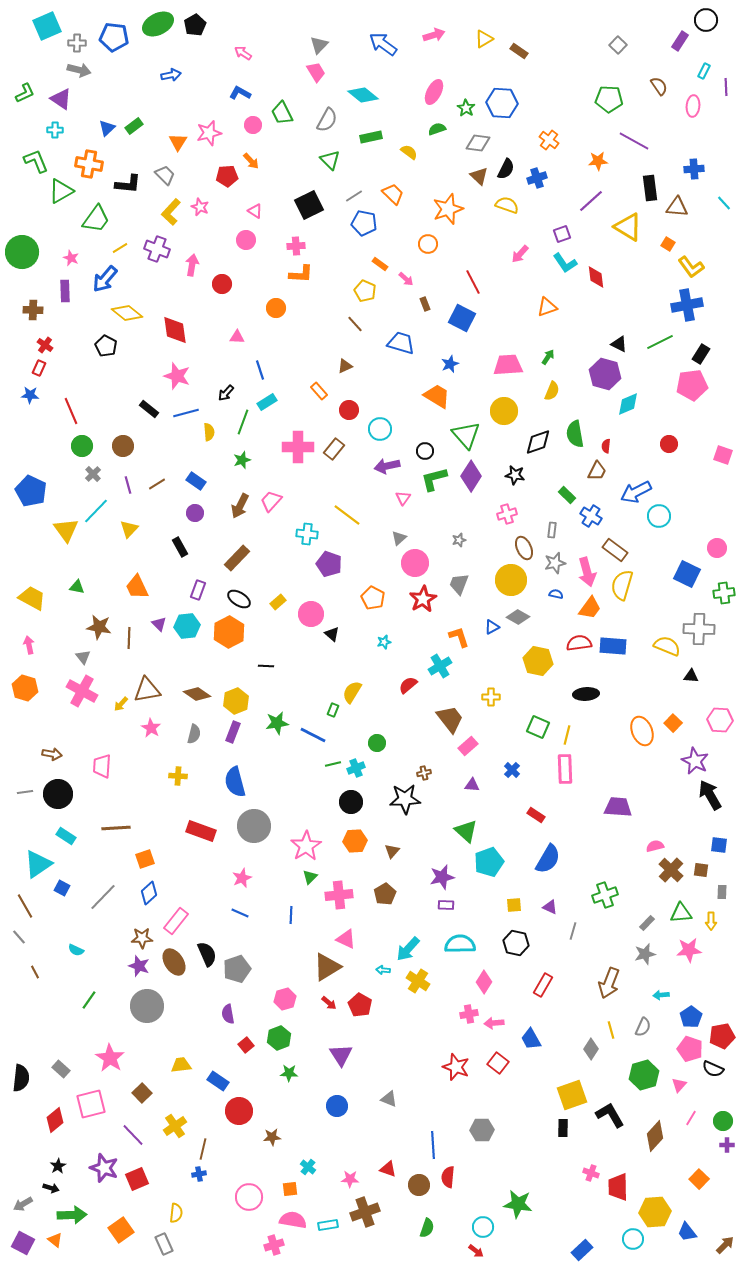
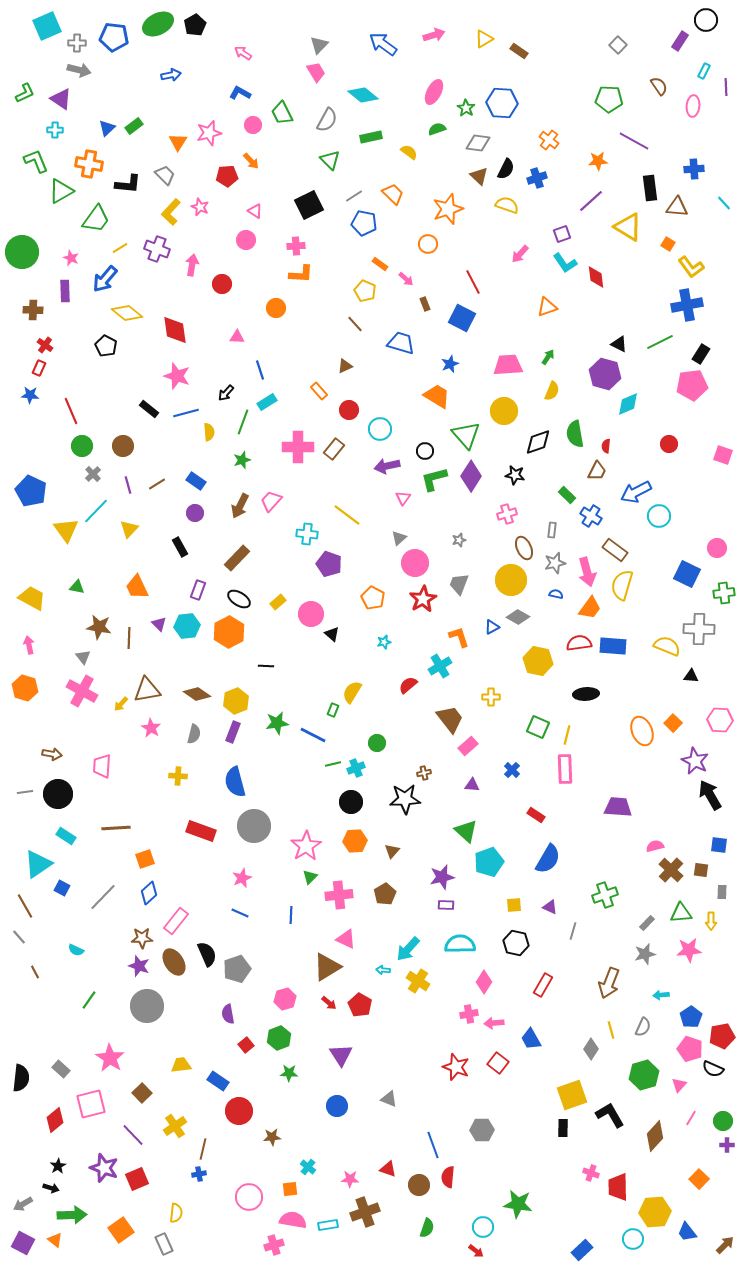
blue line at (433, 1145): rotated 16 degrees counterclockwise
